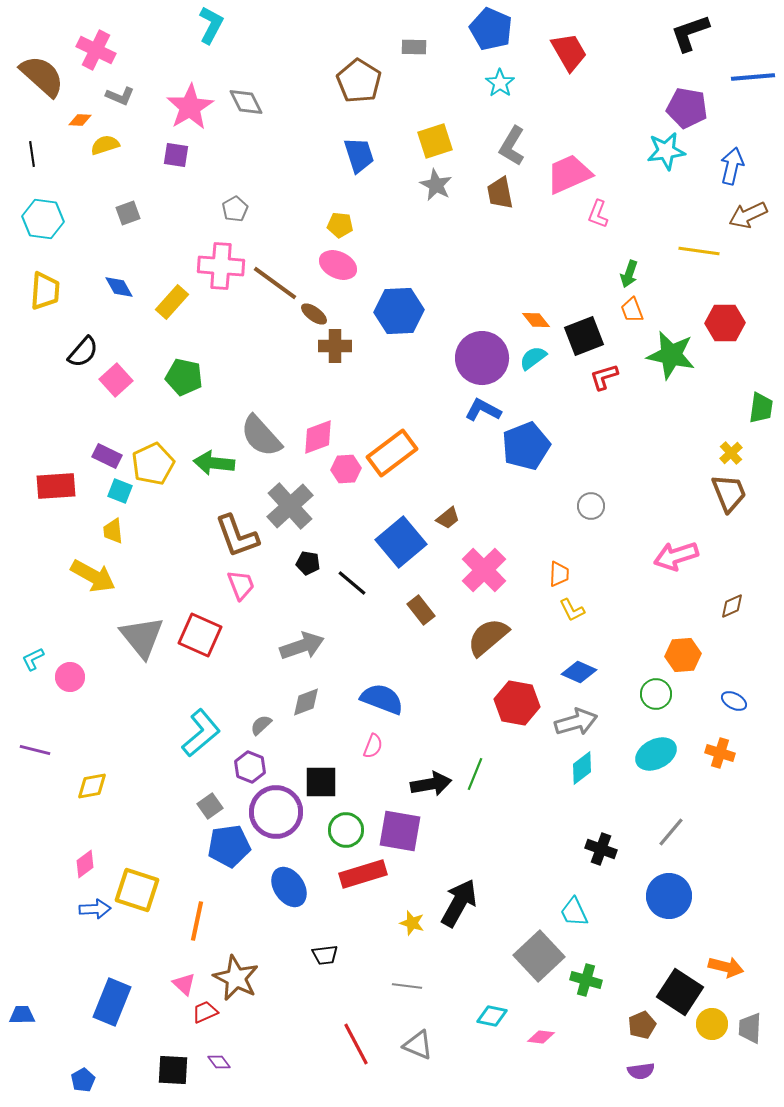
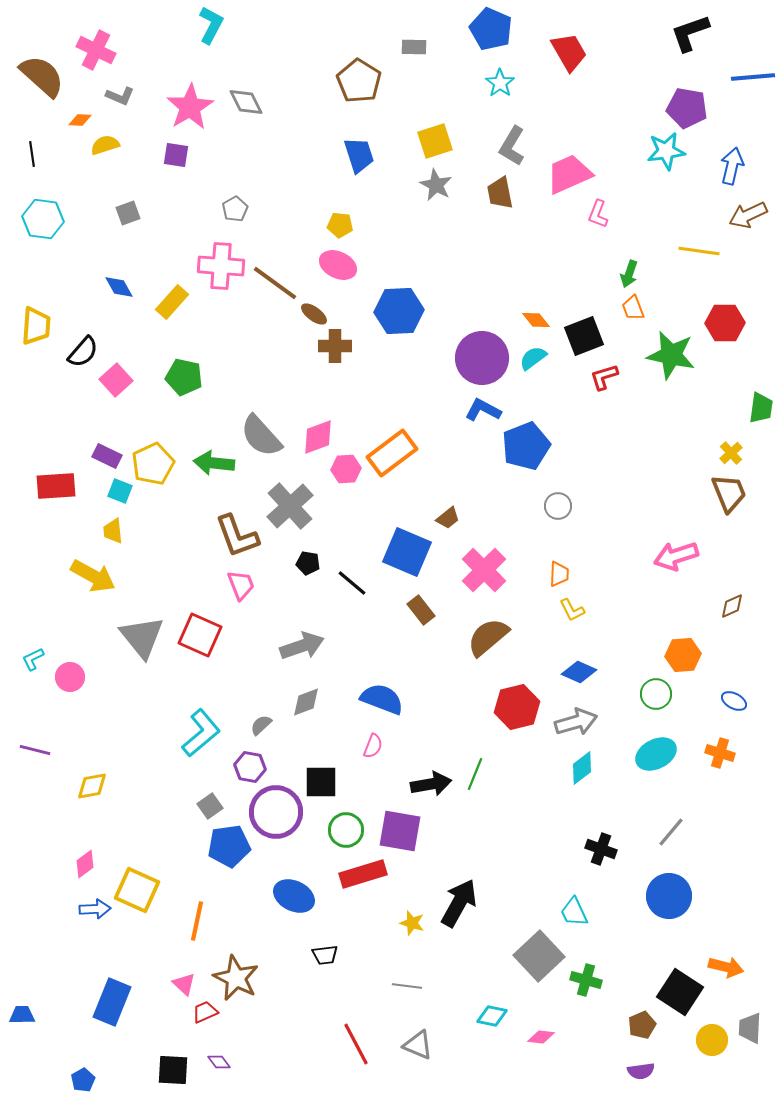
yellow trapezoid at (45, 291): moved 9 px left, 35 px down
orange trapezoid at (632, 310): moved 1 px right, 2 px up
gray circle at (591, 506): moved 33 px left
blue square at (401, 542): moved 6 px right, 10 px down; rotated 27 degrees counterclockwise
red hexagon at (517, 703): moved 4 px down; rotated 24 degrees counterclockwise
purple hexagon at (250, 767): rotated 12 degrees counterclockwise
blue ellipse at (289, 887): moved 5 px right, 9 px down; rotated 30 degrees counterclockwise
yellow square at (137, 890): rotated 6 degrees clockwise
yellow circle at (712, 1024): moved 16 px down
